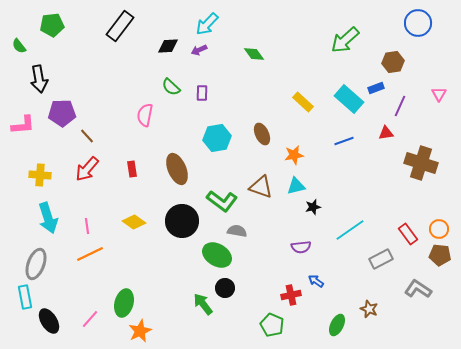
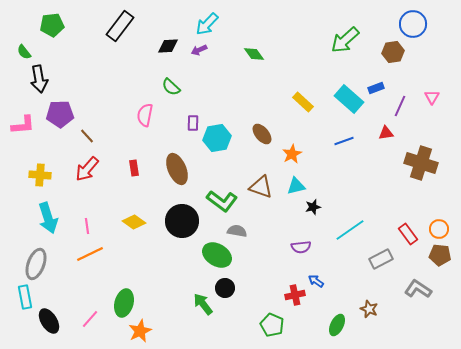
blue circle at (418, 23): moved 5 px left, 1 px down
green semicircle at (19, 46): moved 5 px right, 6 px down
brown hexagon at (393, 62): moved 10 px up
purple rectangle at (202, 93): moved 9 px left, 30 px down
pink triangle at (439, 94): moved 7 px left, 3 px down
purple pentagon at (62, 113): moved 2 px left, 1 px down
brown ellipse at (262, 134): rotated 15 degrees counterclockwise
orange star at (294, 155): moved 2 px left, 1 px up; rotated 18 degrees counterclockwise
red rectangle at (132, 169): moved 2 px right, 1 px up
red cross at (291, 295): moved 4 px right
